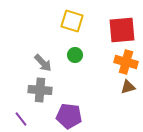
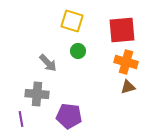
green circle: moved 3 px right, 4 px up
gray arrow: moved 5 px right
gray cross: moved 3 px left, 4 px down
purple line: rotated 28 degrees clockwise
